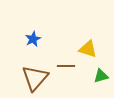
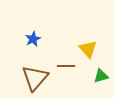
yellow triangle: rotated 30 degrees clockwise
